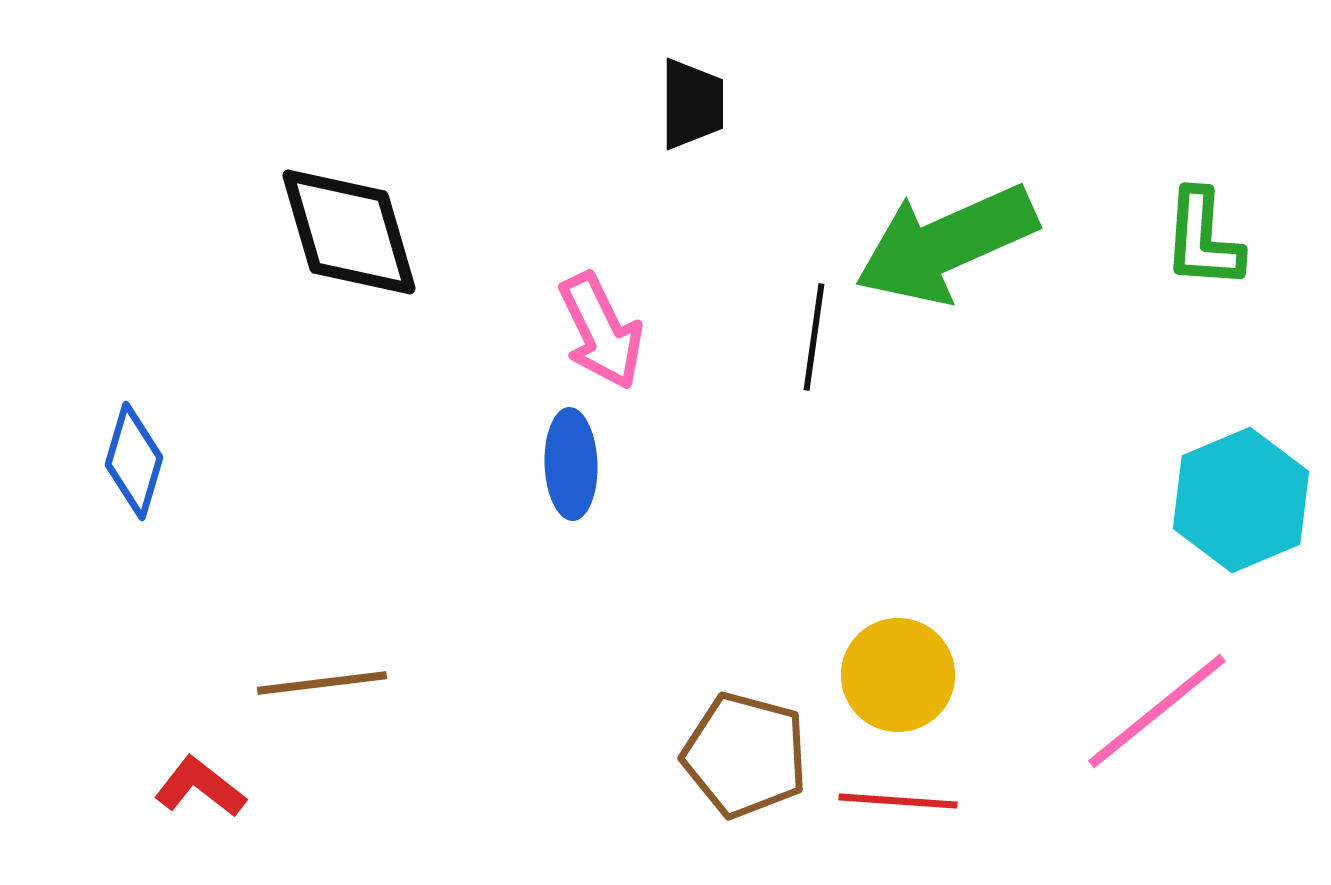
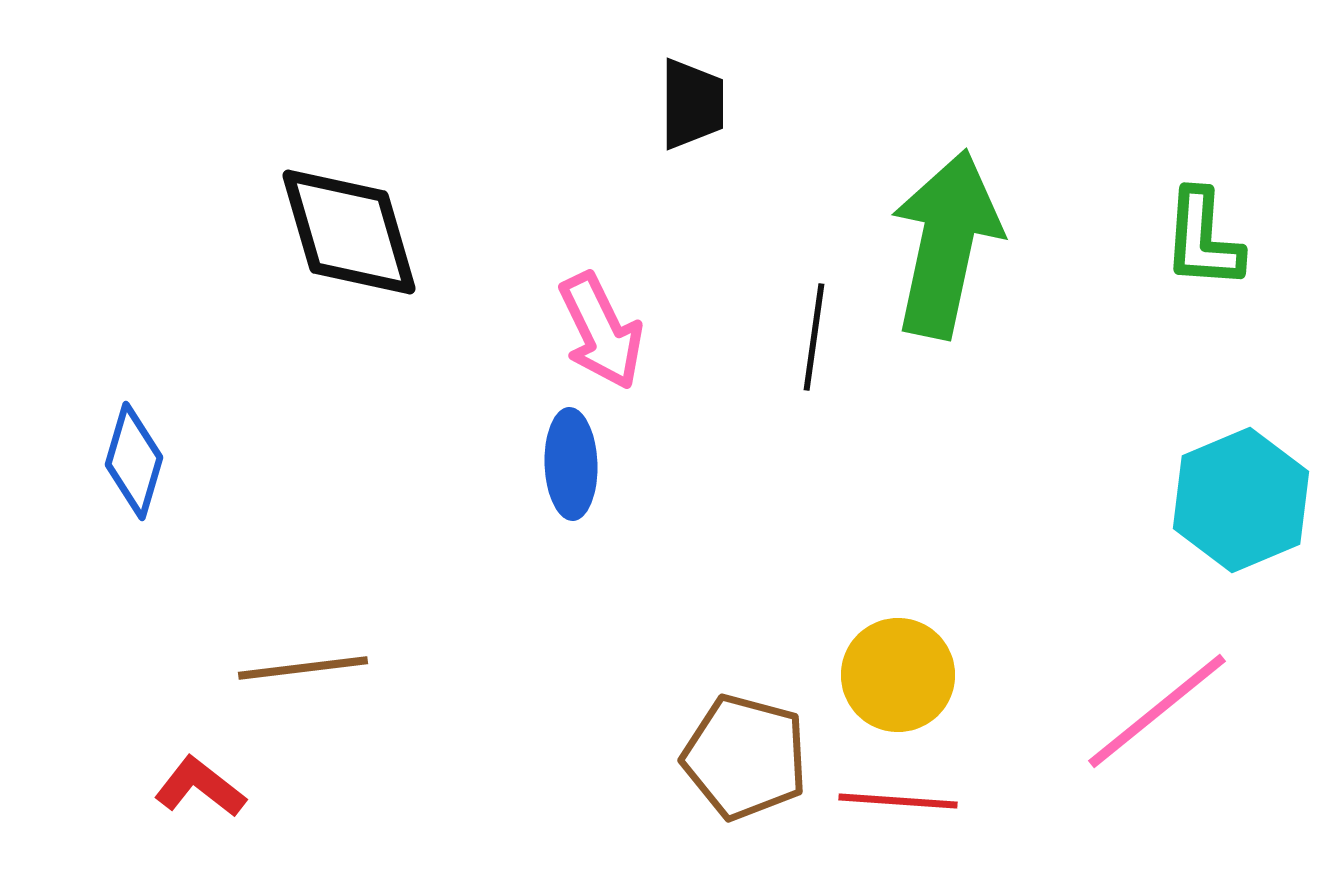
green arrow: rotated 126 degrees clockwise
brown line: moved 19 px left, 15 px up
brown pentagon: moved 2 px down
